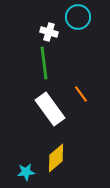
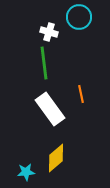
cyan circle: moved 1 px right
orange line: rotated 24 degrees clockwise
